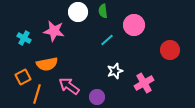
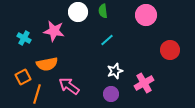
pink circle: moved 12 px right, 10 px up
purple circle: moved 14 px right, 3 px up
